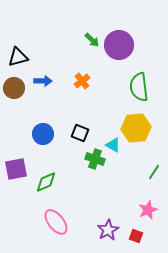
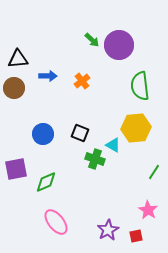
black triangle: moved 2 px down; rotated 10 degrees clockwise
blue arrow: moved 5 px right, 5 px up
green semicircle: moved 1 px right, 1 px up
pink star: rotated 18 degrees counterclockwise
red square: rotated 32 degrees counterclockwise
